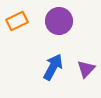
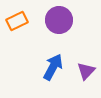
purple circle: moved 1 px up
purple triangle: moved 2 px down
